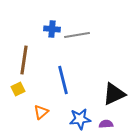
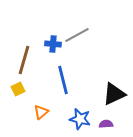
blue cross: moved 1 px right, 15 px down
gray line: rotated 20 degrees counterclockwise
brown line: rotated 8 degrees clockwise
blue star: rotated 20 degrees clockwise
